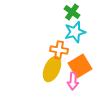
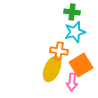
green cross: rotated 28 degrees counterclockwise
orange cross: moved 1 px down
orange square: moved 1 px right, 1 px up
pink arrow: moved 1 px left, 1 px down
